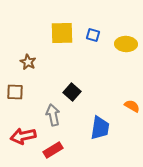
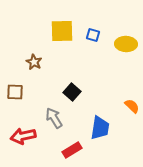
yellow square: moved 2 px up
brown star: moved 6 px right
orange semicircle: rotated 14 degrees clockwise
gray arrow: moved 1 px right, 3 px down; rotated 20 degrees counterclockwise
red rectangle: moved 19 px right
